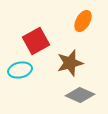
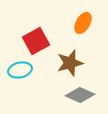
orange ellipse: moved 2 px down
